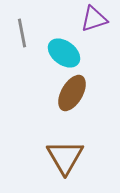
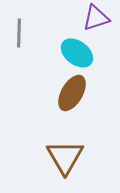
purple triangle: moved 2 px right, 1 px up
gray line: moved 3 px left; rotated 12 degrees clockwise
cyan ellipse: moved 13 px right
